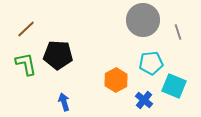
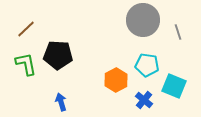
cyan pentagon: moved 4 px left, 2 px down; rotated 15 degrees clockwise
blue arrow: moved 3 px left
